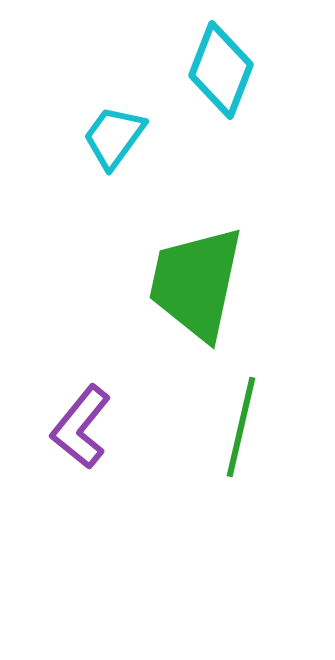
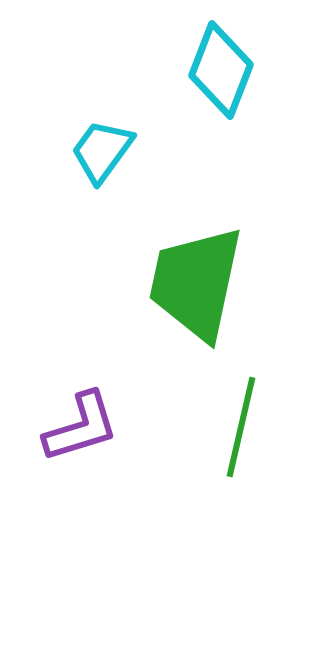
cyan trapezoid: moved 12 px left, 14 px down
purple L-shape: rotated 146 degrees counterclockwise
